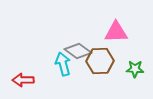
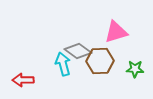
pink triangle: rotated 15 degrees counterclockwise
